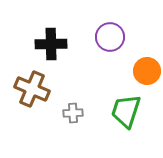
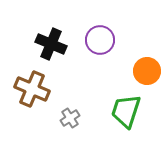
purple circle: moved 10 px left, 3 px down
black cross: rotated 24 degrees clockwise
gray cross: moved 3 px left, 5 px down; rotated 30 degrees counterclockwise
